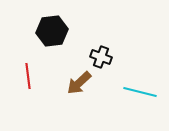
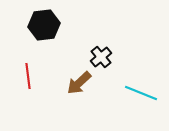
black hexagon: moved 8 px left, 6 px up
black cross: rotated 30 degrees clockwise
cyan line: moved 1 px right, 1 px down; rotated 8 degrees clockwise
